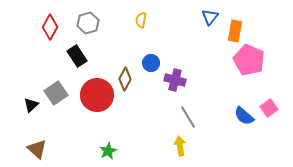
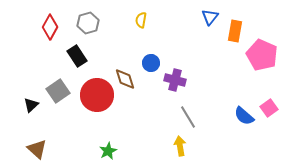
pink pentagon: moved 13 px right, 5 px up
brown diamond: rotated 45 degrees counterclockwise
gray square: moved 2 px right, 2 px up
